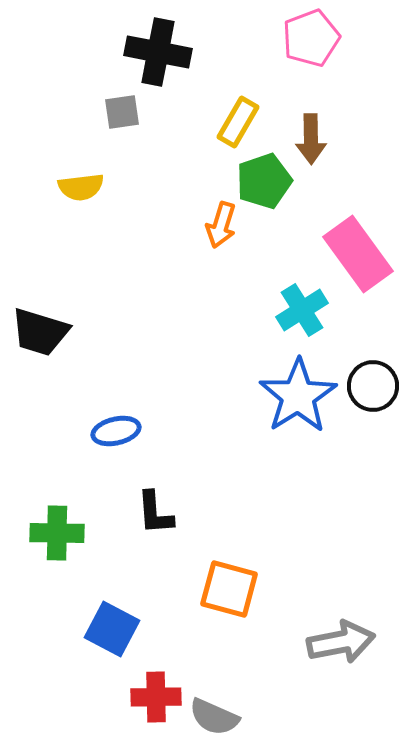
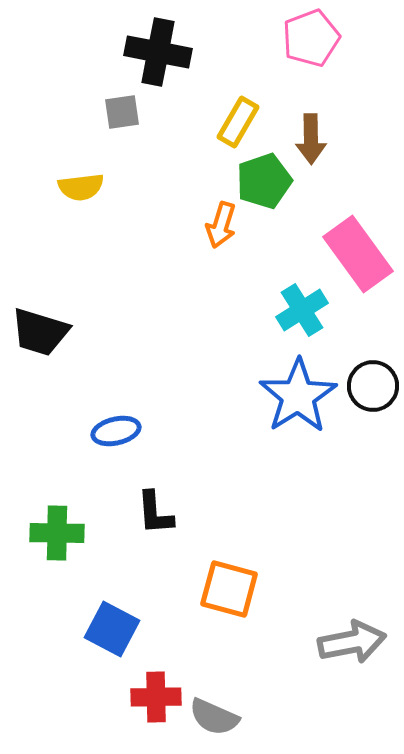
gray arrow: moved 11 px right
